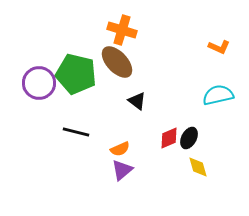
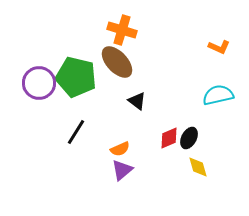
green pentagon: moved 3 px down
black line: rotated 72 degrees counterclockwise
